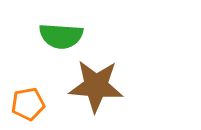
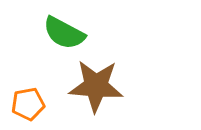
green semicircle: moved 3 px right, 3 px up; rotated 24 degrees clockwise
